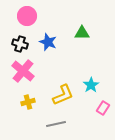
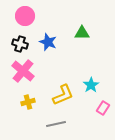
pink circle: moved 2 px left
